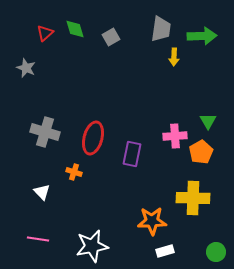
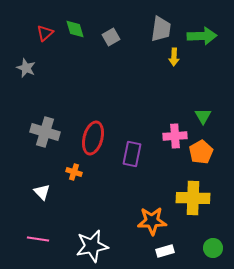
green triangle: moved 5 px left, 5 px up
green circle: moved 3 px left, 4 px up
